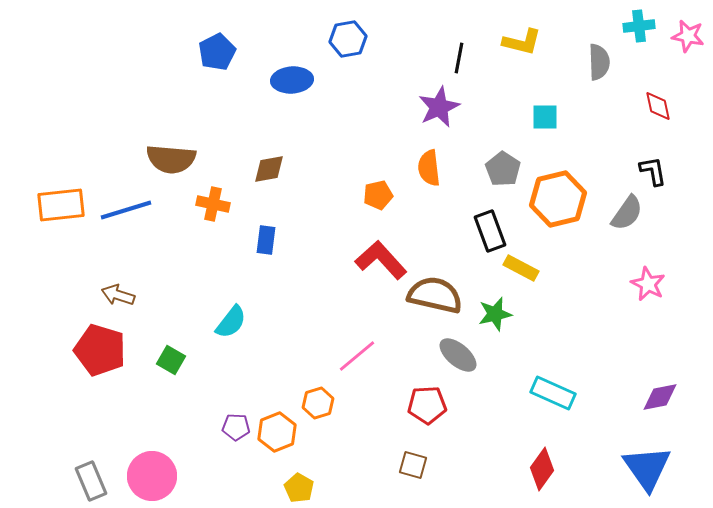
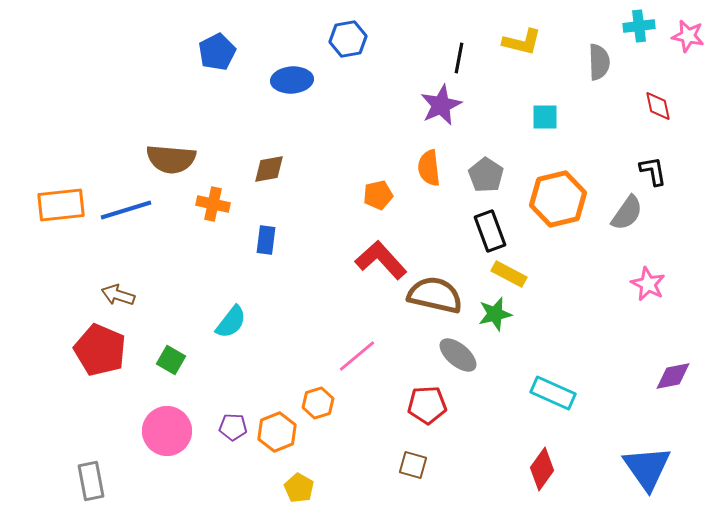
purple star at (439, 107): moved 2 px right, 2 px up
gray pentagon at (503, 169): moved 17 px left, 6 px down
yellow rectangle at (521, 268): moved 12 px left, 6 px down
red pentagon at (100, 350): rotated 6 degrees clockwise
purple diamond at (660, 397): moved 13 px right, 21 px up
purple pentagon at (236, 427): moved 3 px left
pink circle at (152, 476): moved 15 px right, 45 px up
gray rectangle at (91, 481): rotated 12 degrees clockwise
